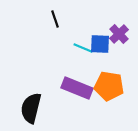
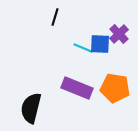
black line: moved 2 px up; rotated 36 degrees clockwise
orange pentagon: moved 6 px right, 2 px down
